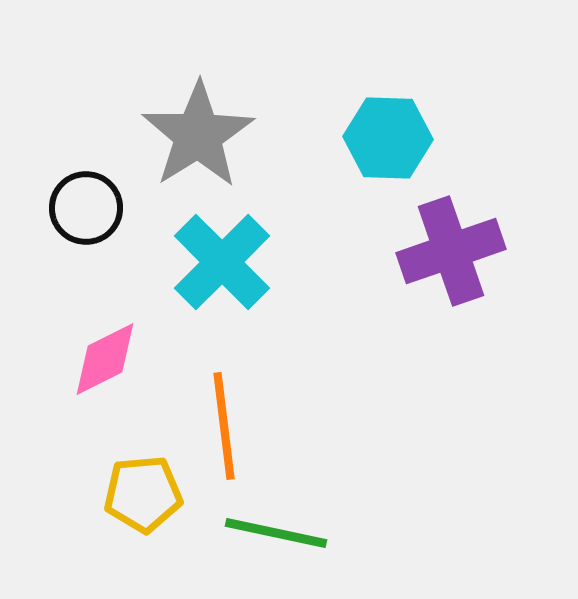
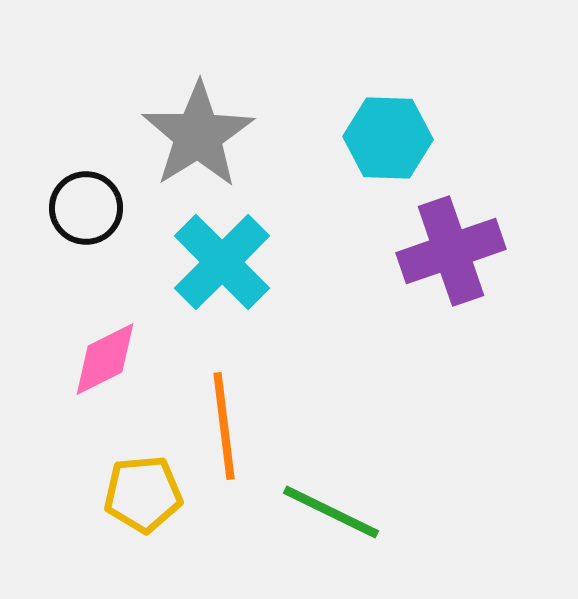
green line: moved 55 px right, 21 px up; rotated 14 degrees clockwise
